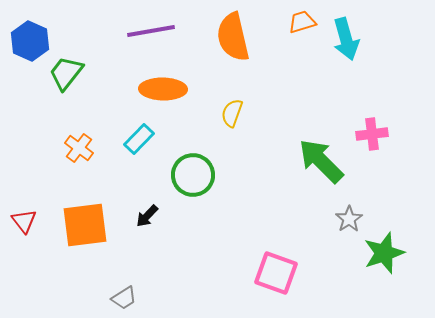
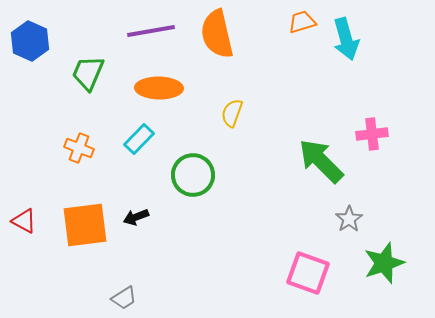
orange semicircle: moved 16 px left, 3 px up
green trapezoid: moved 22 px right; rotated 15 degrees counterclockwise
orange ellipse: moved 4 px left, 1 px up
orange cross: rotated 16 degrees counterclockwise
black arrow: moved 11 px left, 1 px down; rotated 25 degrees clockwise
red triangle: rotated 24 degrees counterclockwise
green star: moved 10 px down
pink square: moved 32 px right
